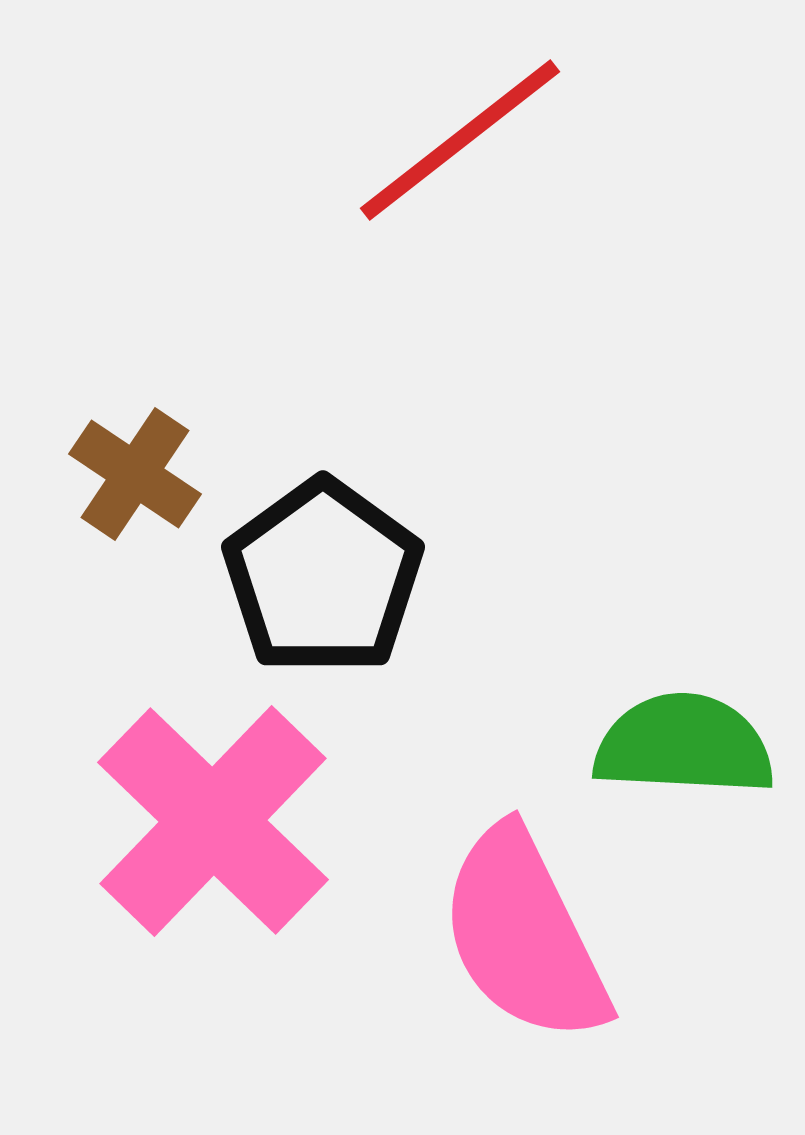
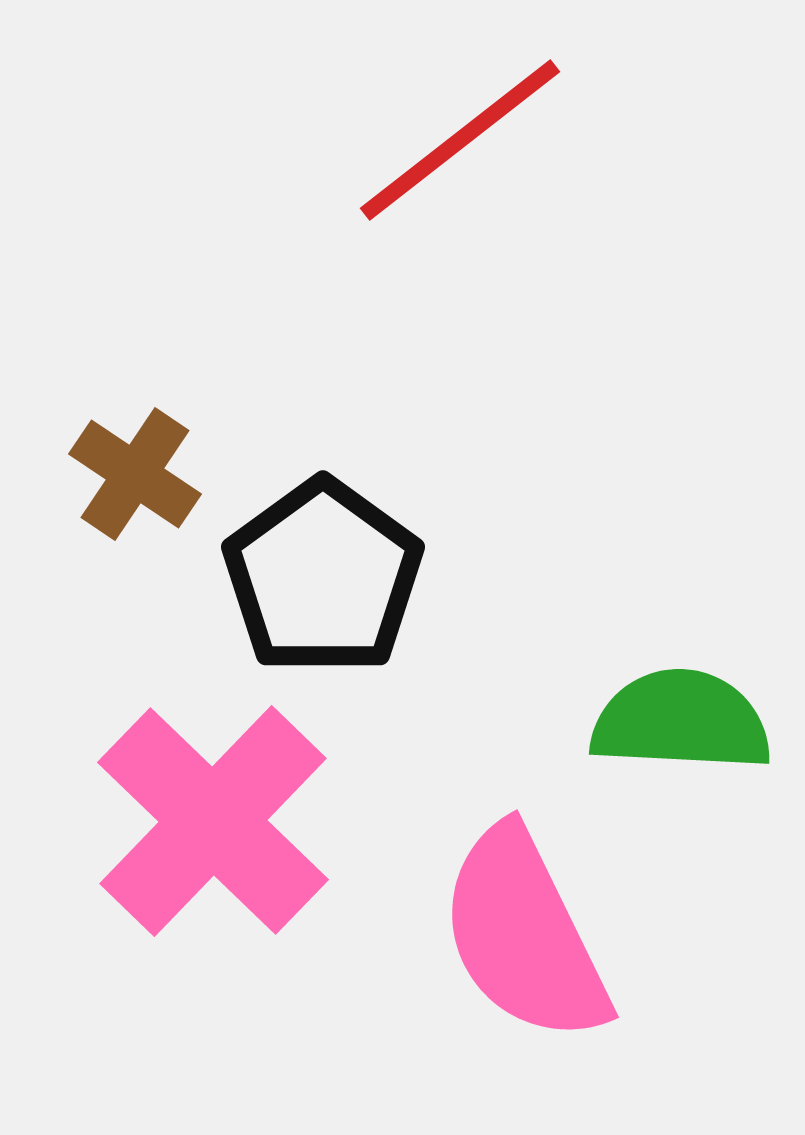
green semicircle: moved 3 px left, 24 px up
